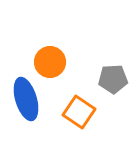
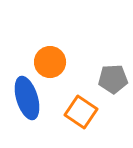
blue ellipse: moved 1 px right, 1 px up
orange square: moved 2 px right
